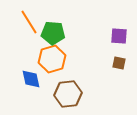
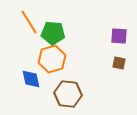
brown hexagon: rotated 12 degrees clockwise
